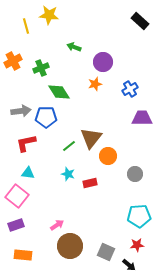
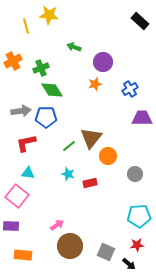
green diamond: moved 7 px left, 2 px up
purple rectangle: moved 5 px left, 1 px down; rotated 21 degrees clockwise
black arrow: moved 1 px up
